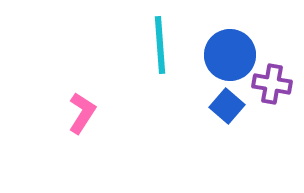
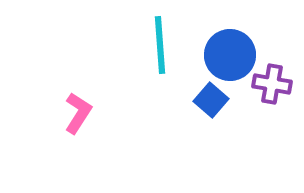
blue square: moved 16 px left, 6 px up
pink L-shape: moved 4 px left
